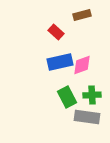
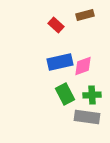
brown rectangle: moved 3 px right
red rectangle: moved 7 px up
pink diamond: moved 1 px right, 1 px down
green rectangle: moved 2 px left, 3 px up
